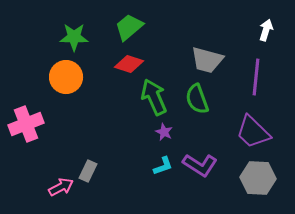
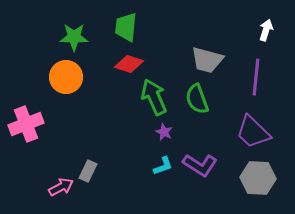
green trapezoid: moved 3 px left; rotated 44 degrees counterclockwise
